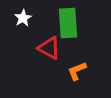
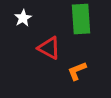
green rectangle: moved 13 px right, 4 px up
